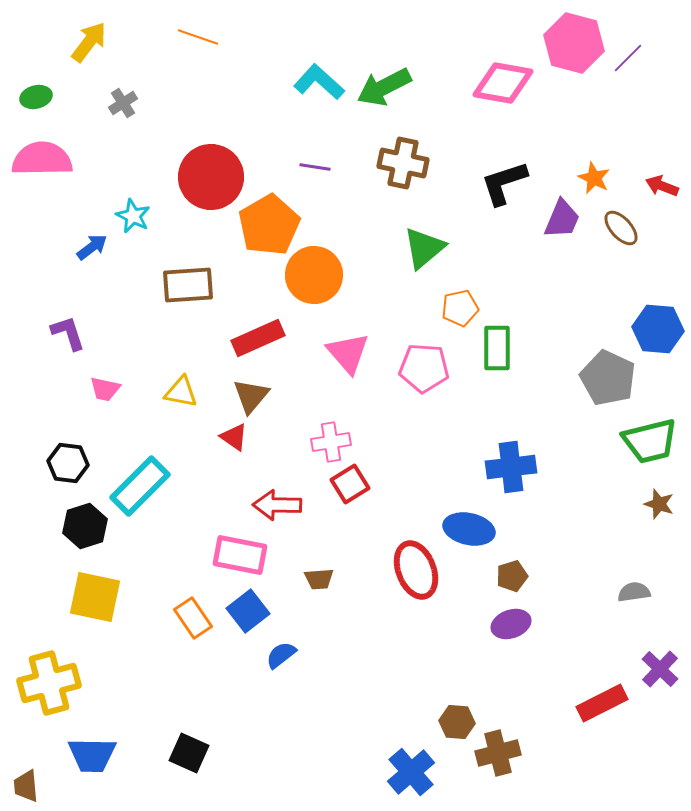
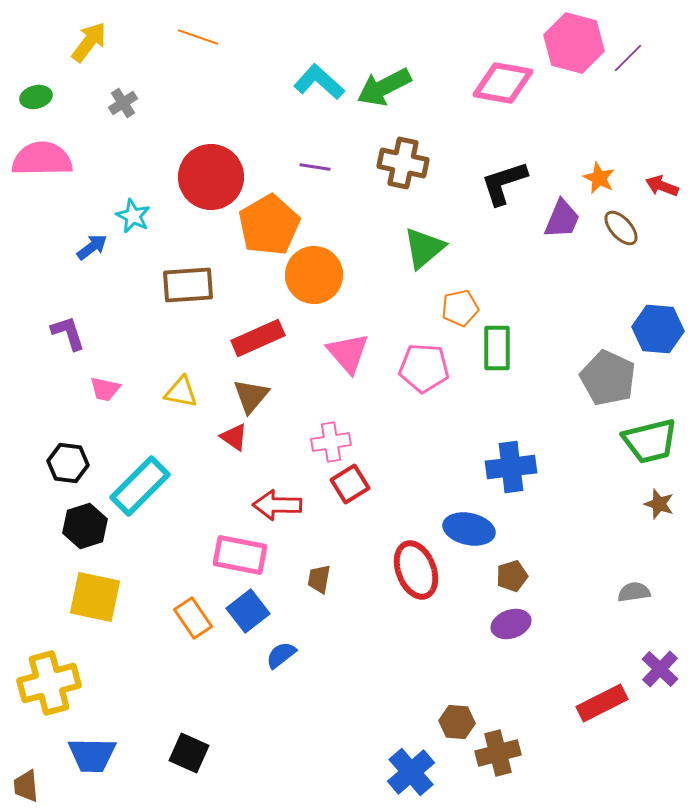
orange star at (594, 178): moved 5 px right
brown trapezoid at (319, 579): rotated 104 degrees clockwise
